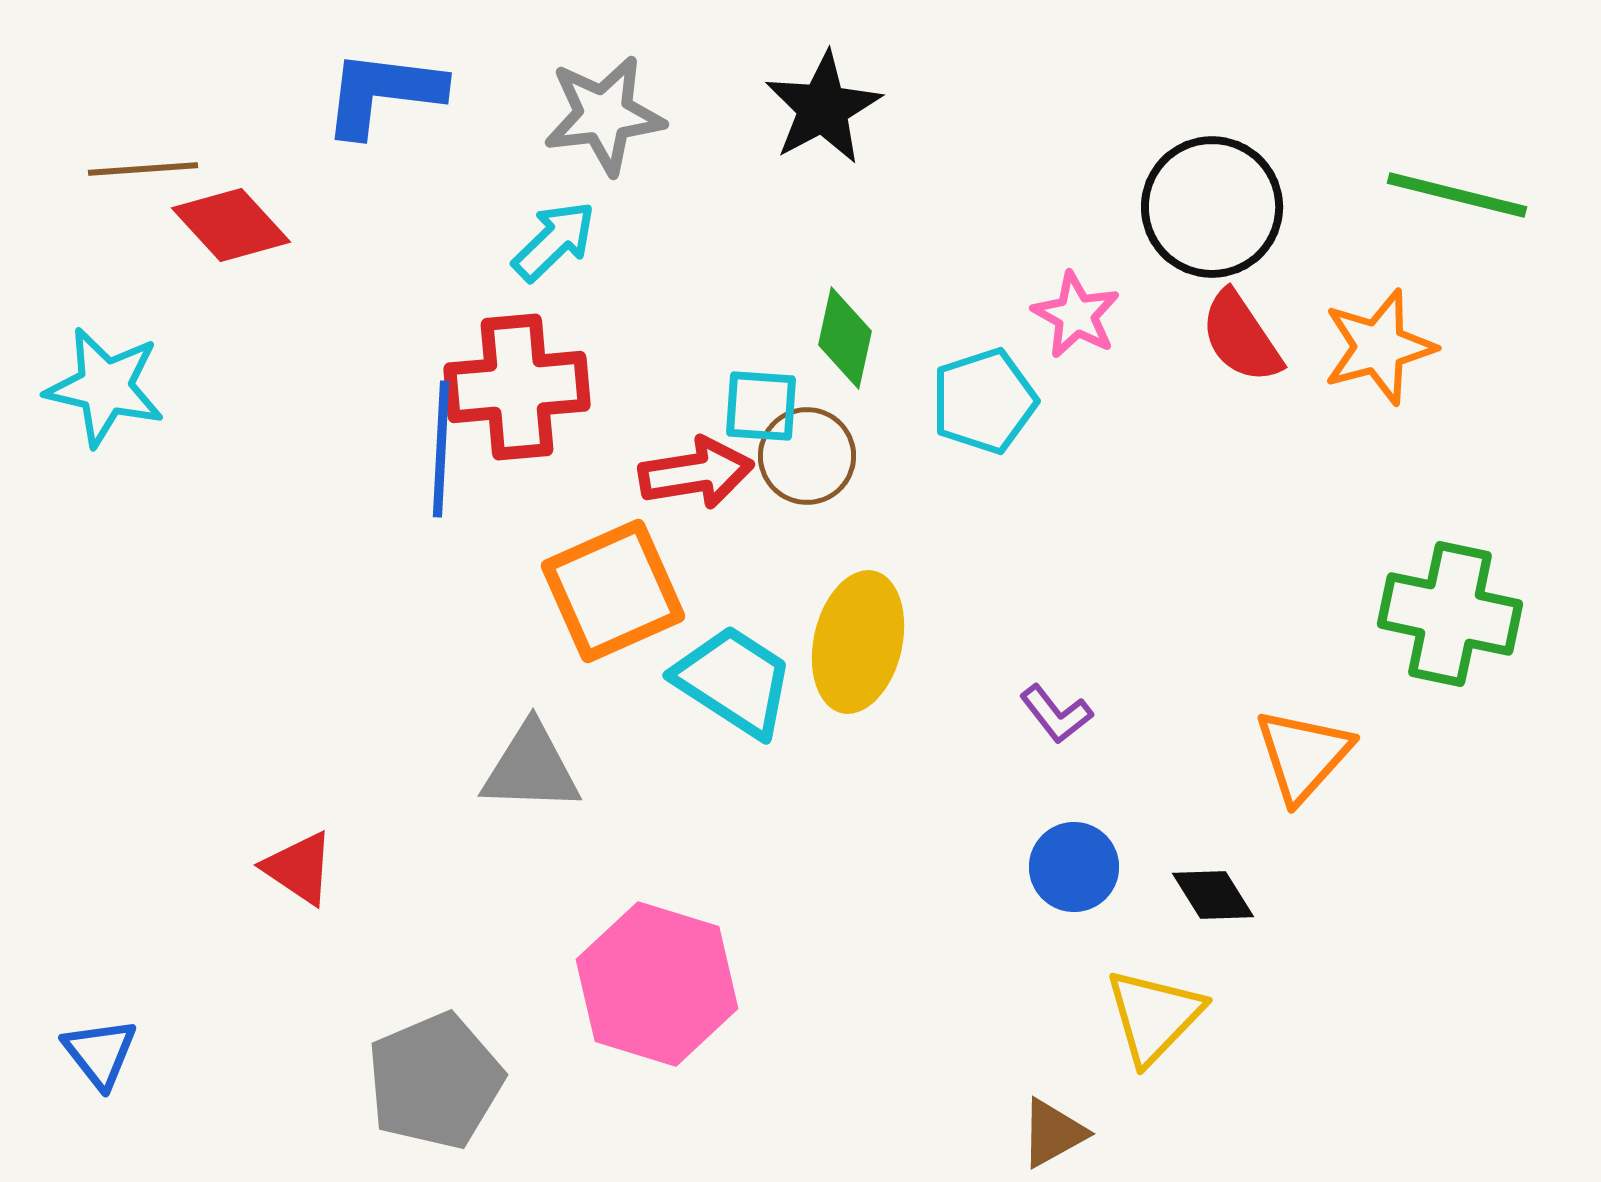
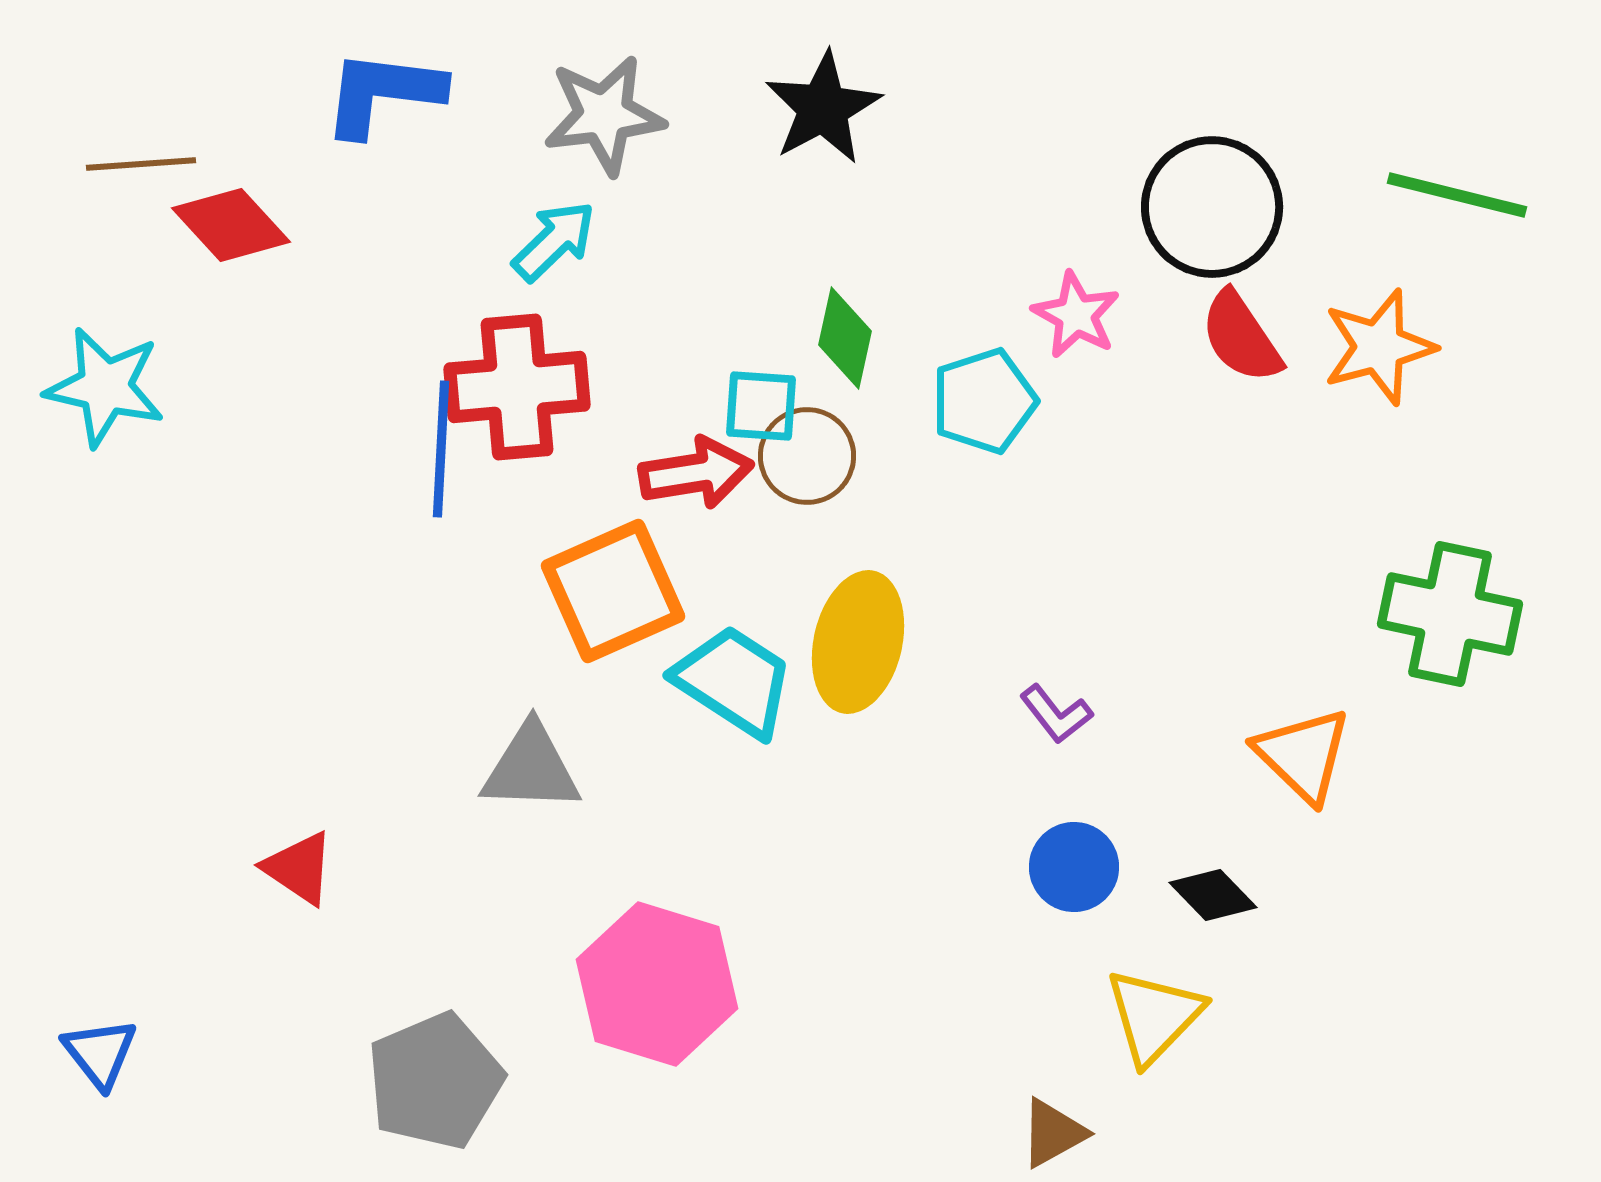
brown line: moved 2 px left, 5 px up
orange triangle: rotated 28 degrees counterclockwise
black diamond: rotated 12 degrees counterclockwise
